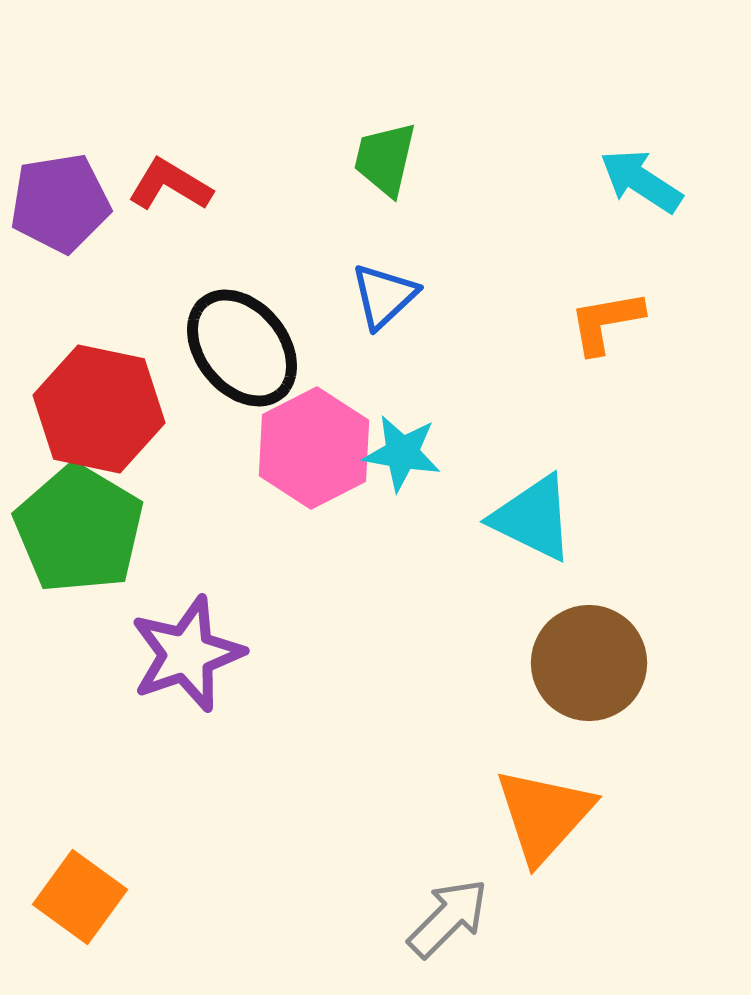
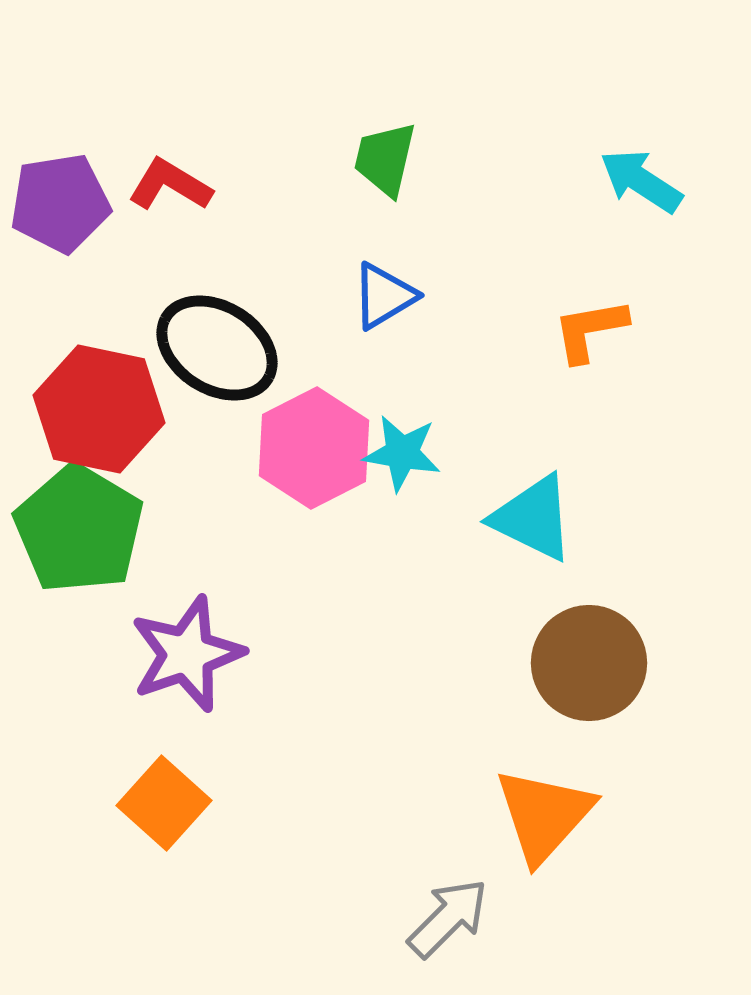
blue triangle: rotated 12 degrees clockwise
orange L-shape: moved 16 px left, 8 px down
black ellipse: moved 25 px left; rotated 19 degrees counterclockwise
orange square: moved 84 px right, 94 px up; rotated 6 degrees clockwise
